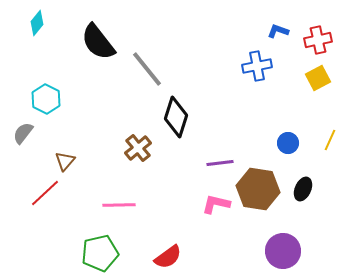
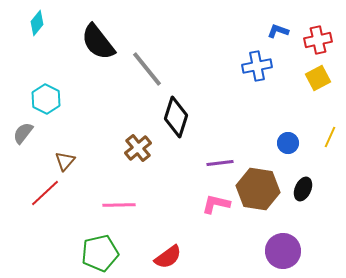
yellow line: moved 3 px up
